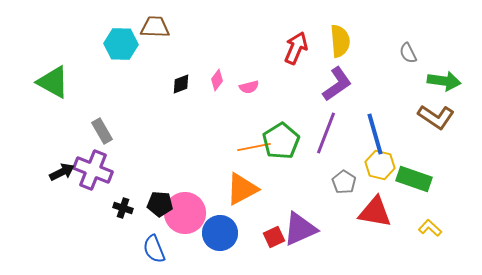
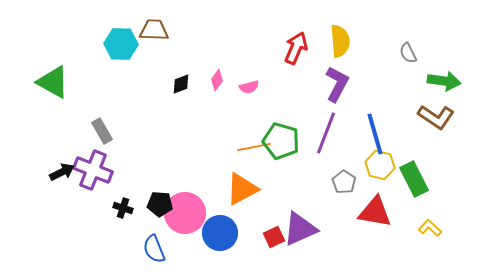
brown trapezoid: moved 1 px left, 3 px down
purple L-shape: rotated 27 degrees counterclockwise
green pentagon: rotated 24 degrees counterclockwise
green rectangle: rotated 44 degrees clockwise
